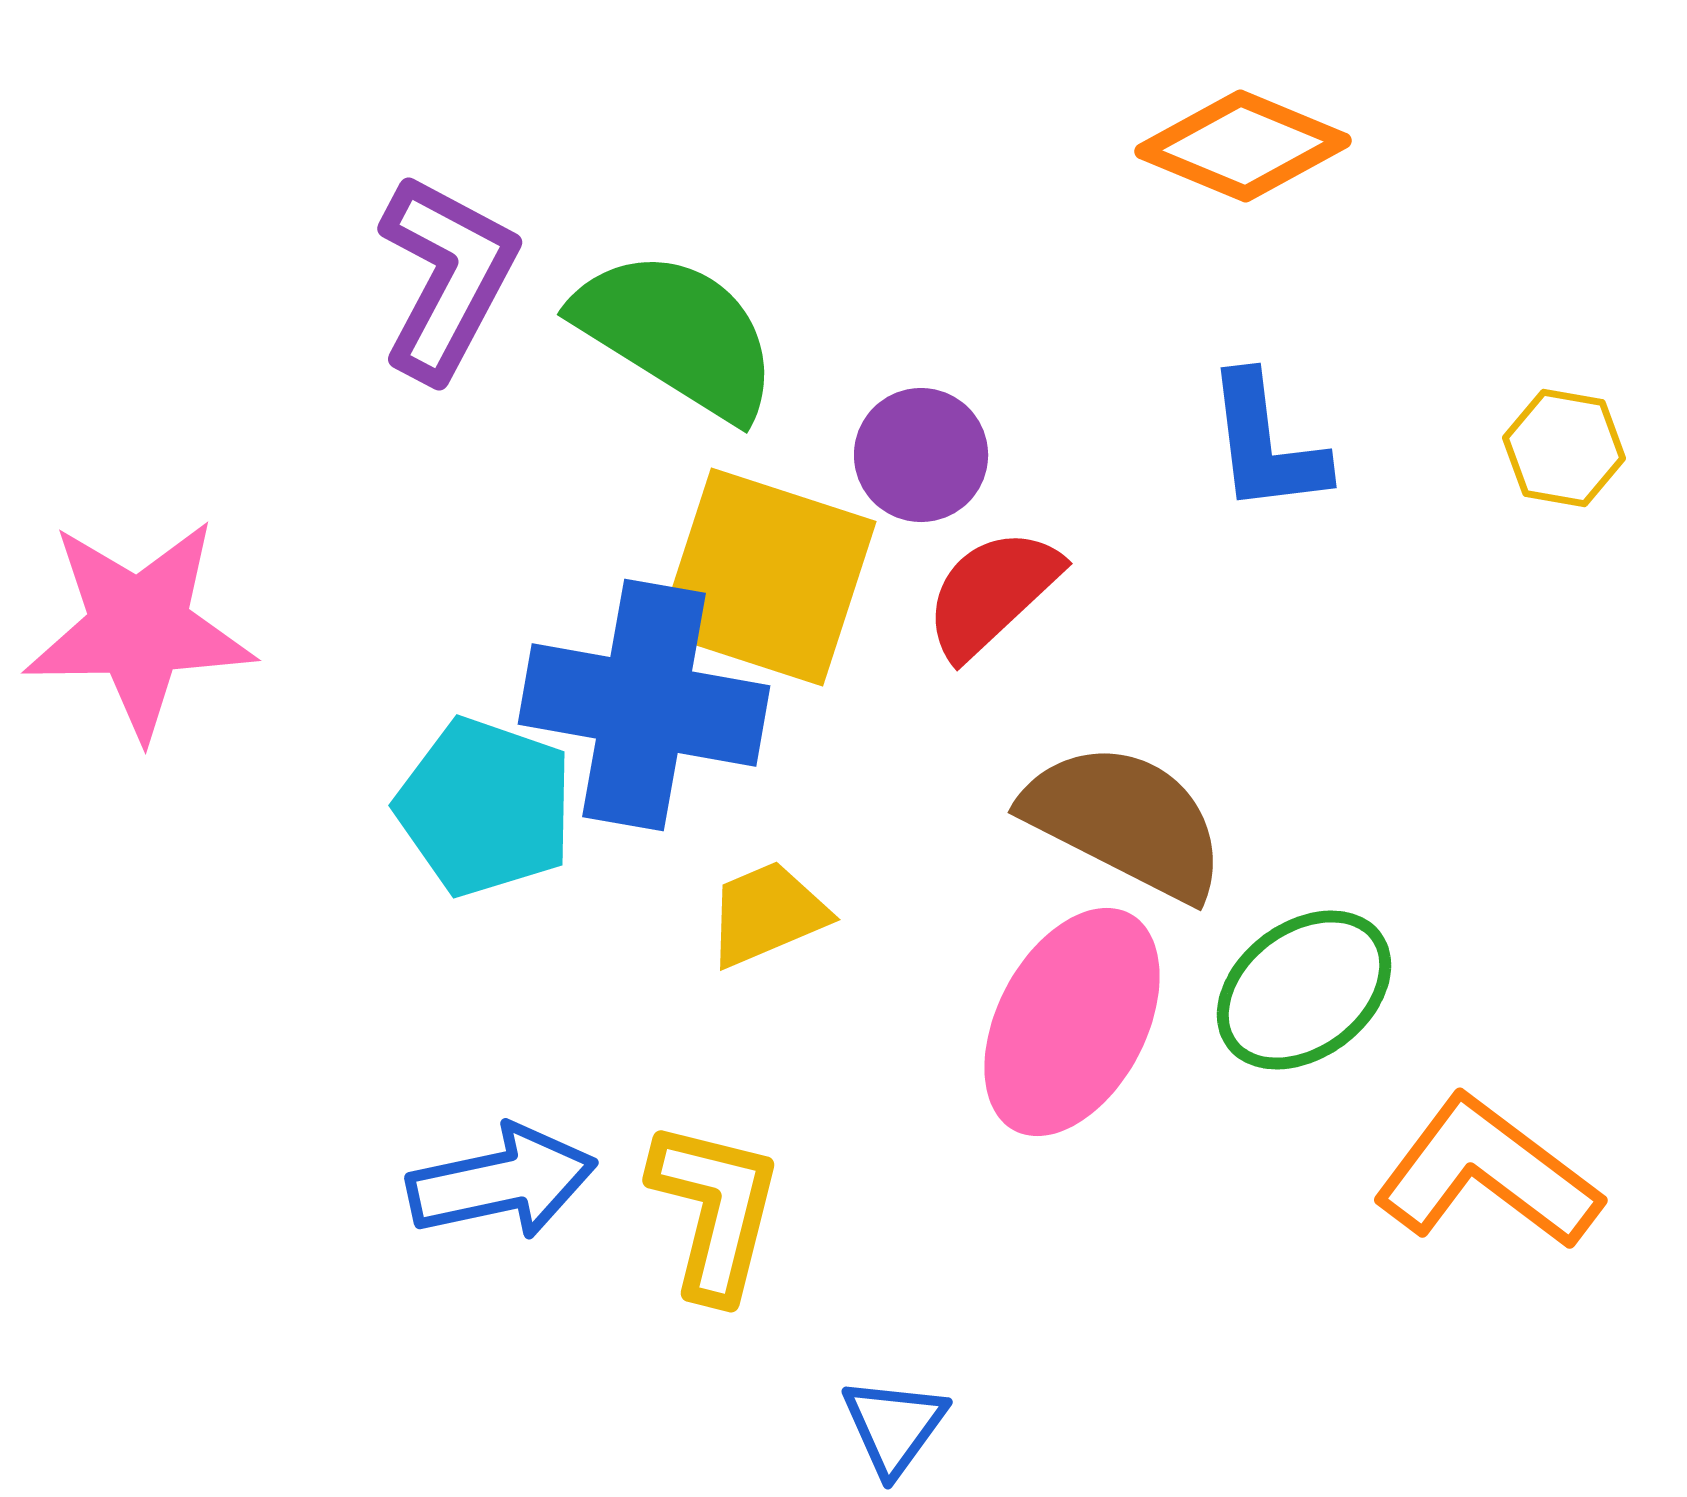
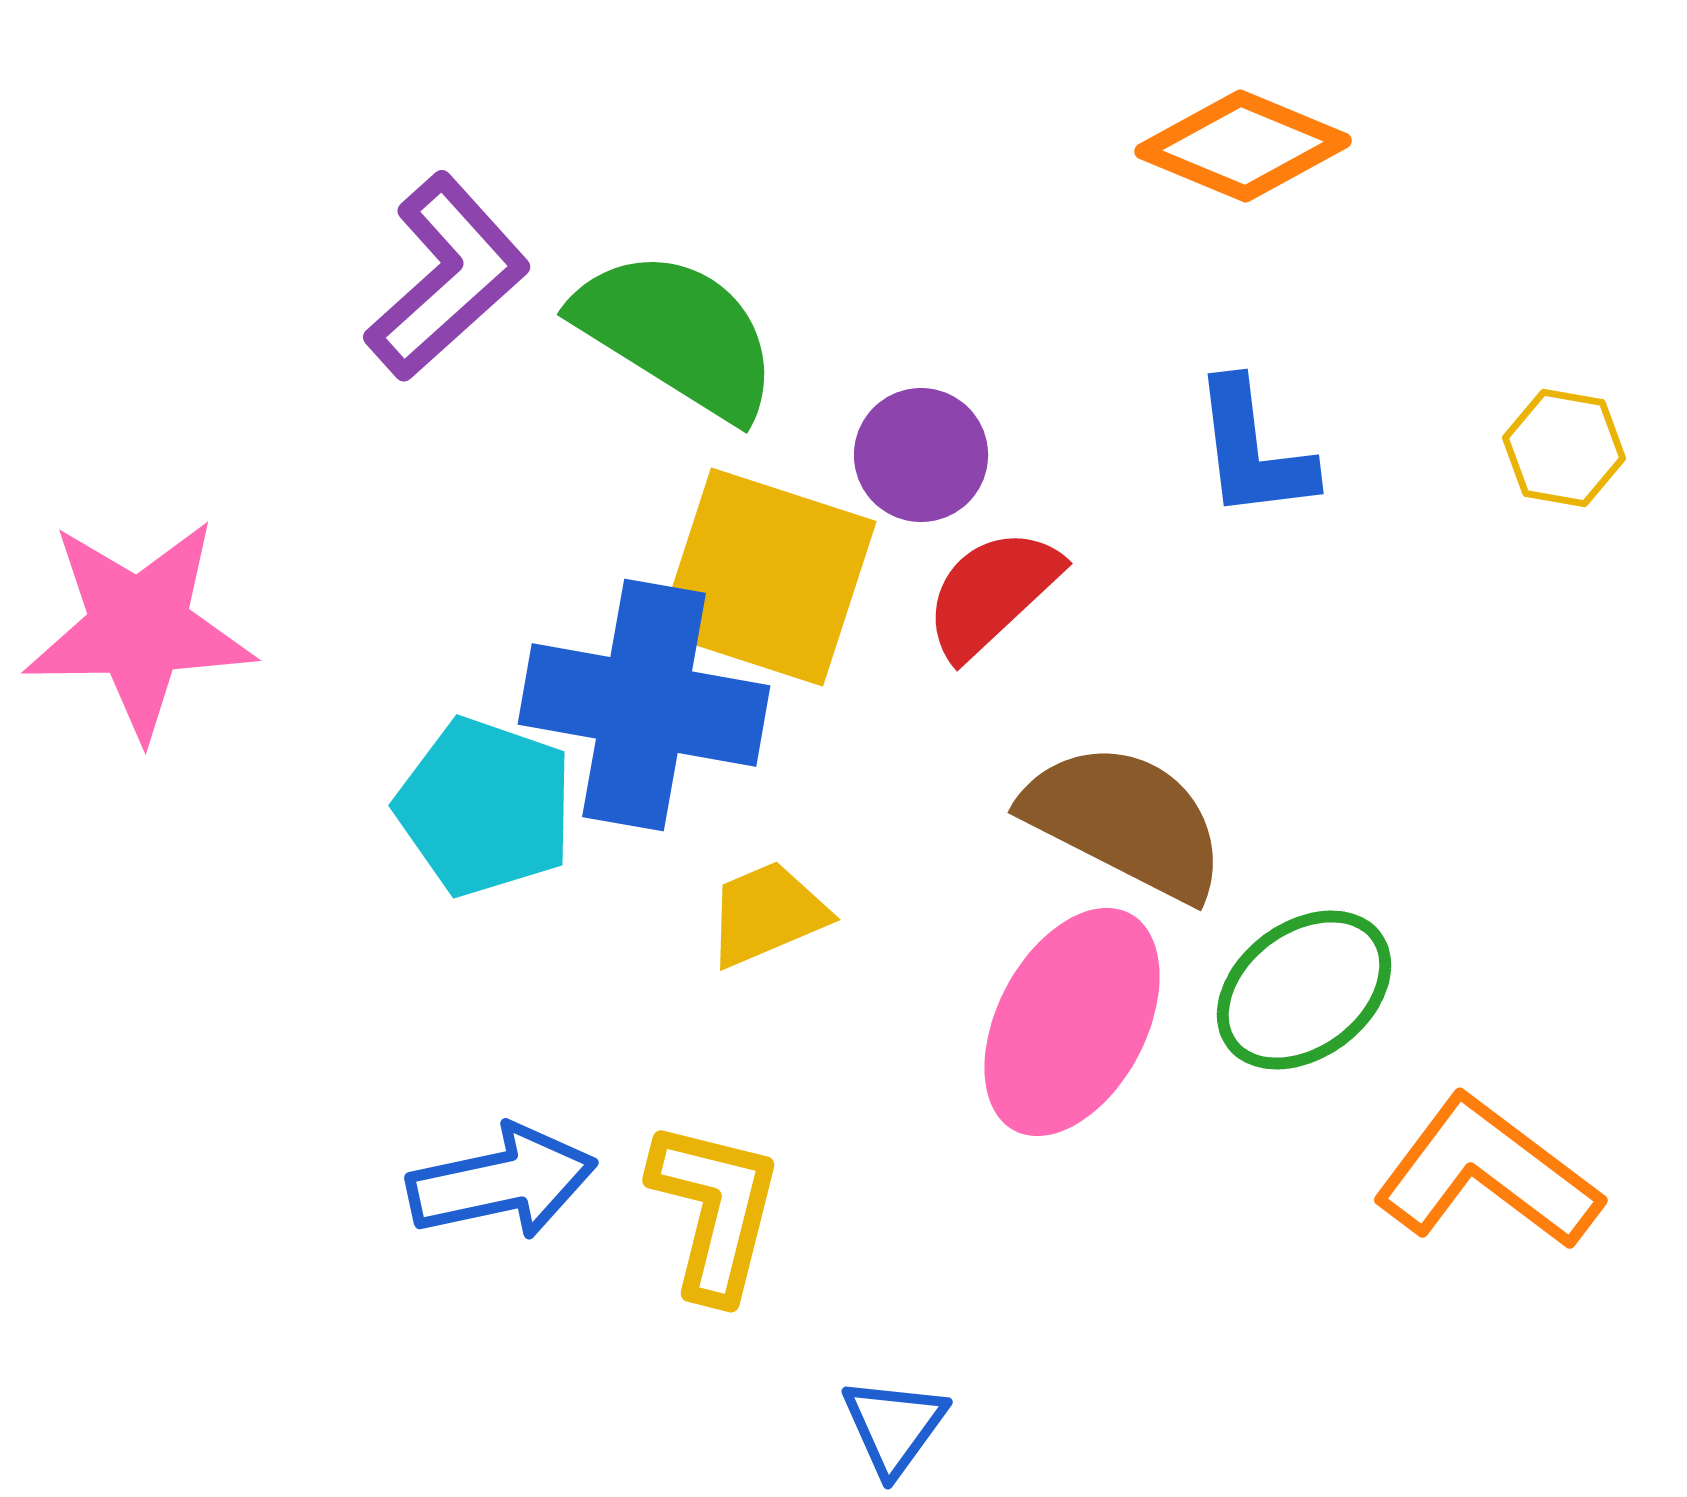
purple L-shape: rotated 20 degrees clockwise
blue L-shape: moved 13 px left, 6 px down
